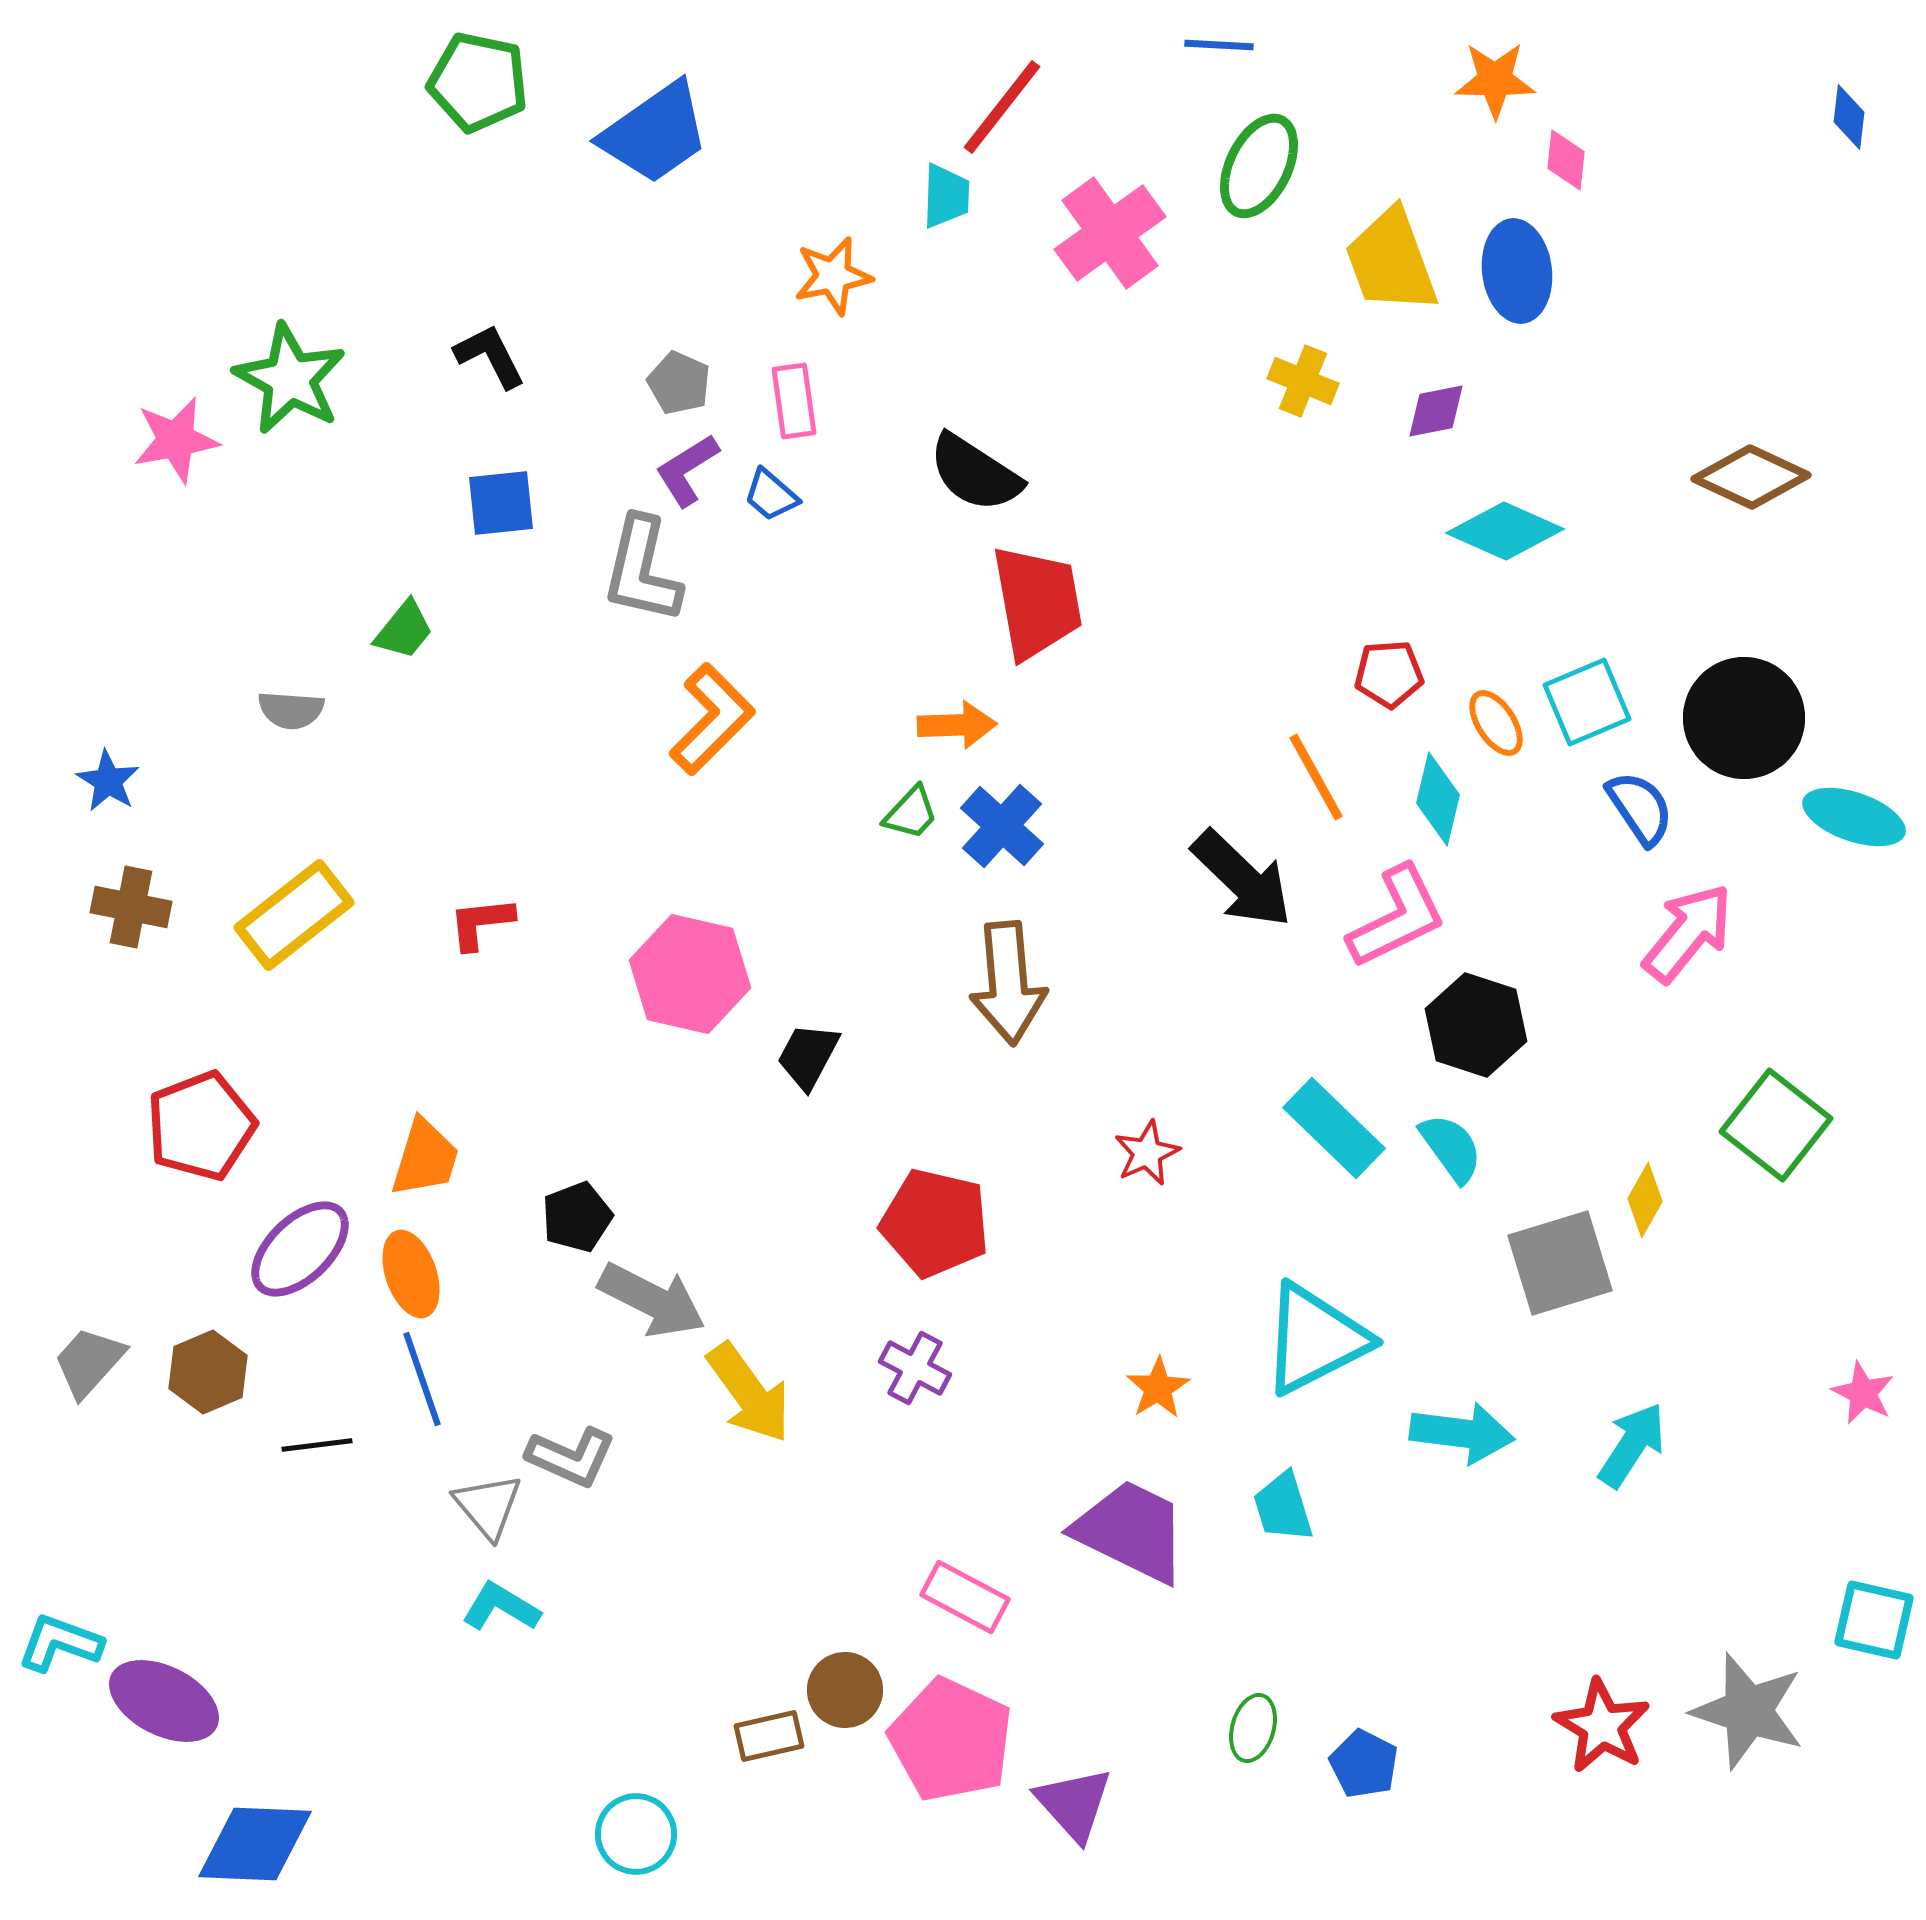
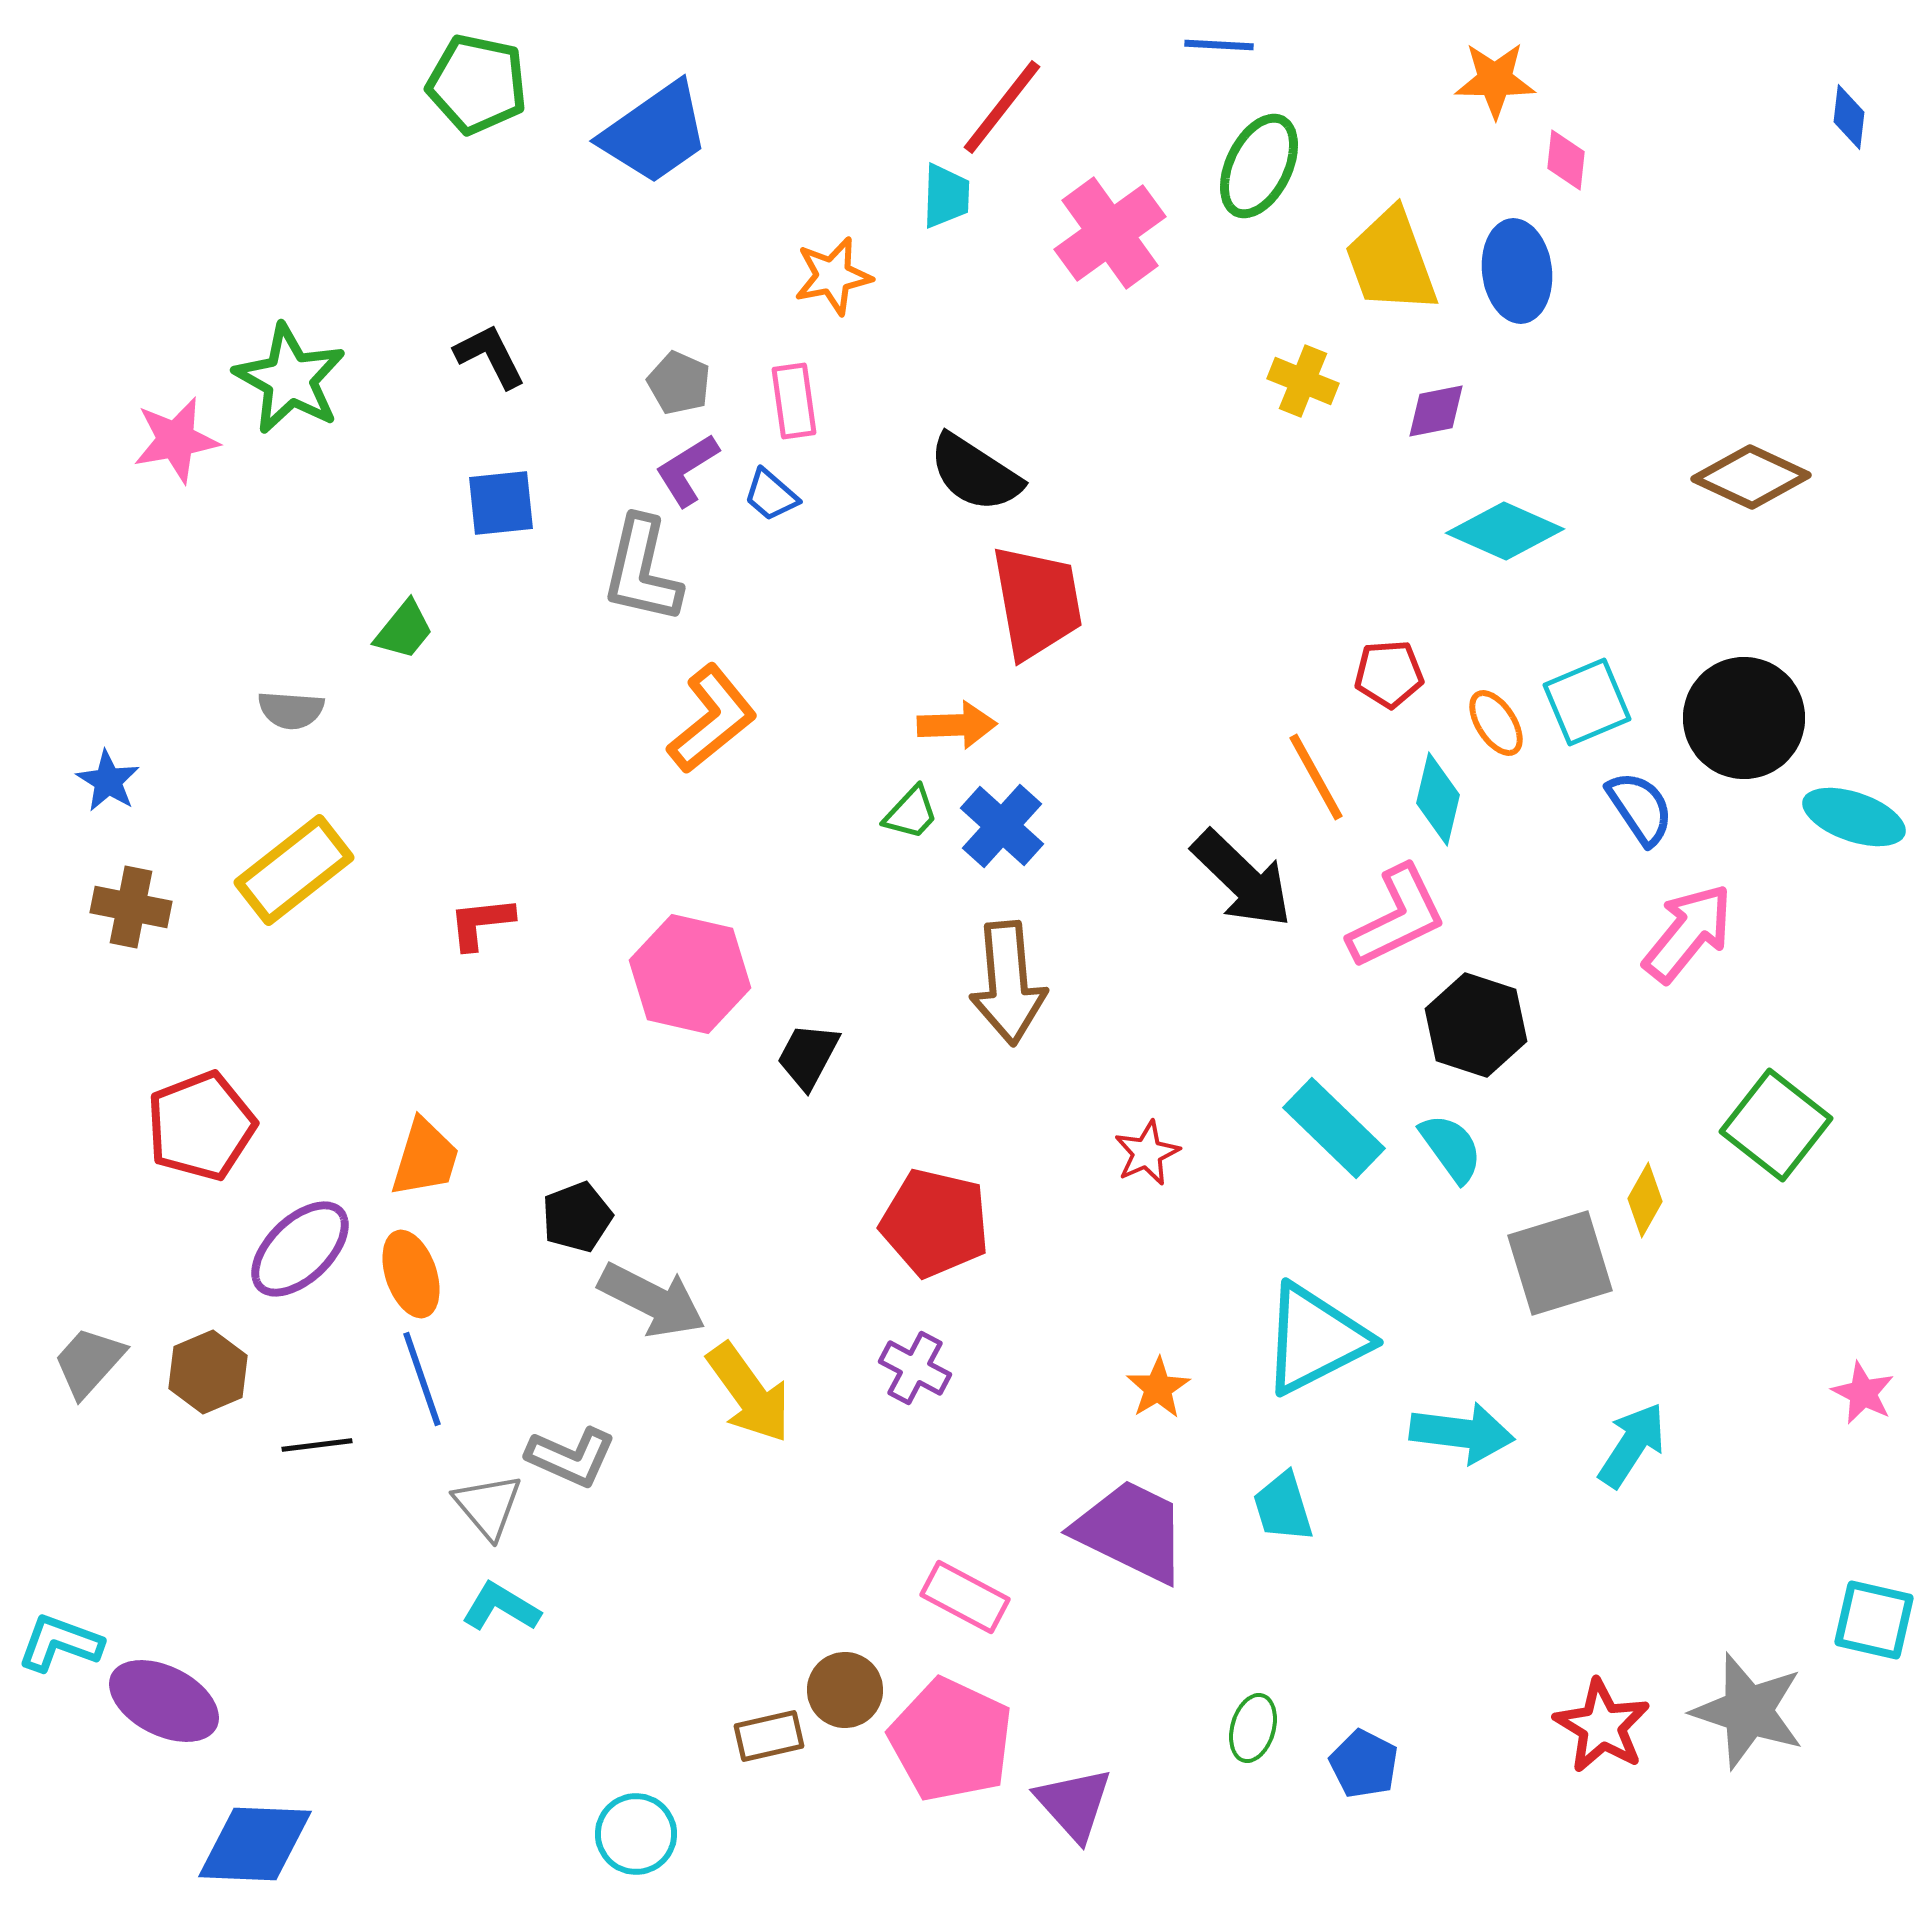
green pentagon at (478, 82): moved 1 px left, 2 px down
orange L-shape at (712, 719): rotated 6 degrees clockwise
yellow rectangle at (294, 915): moved 45 px up
